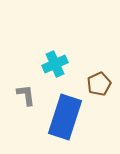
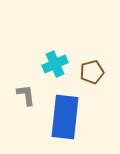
brown pentagon: moved 7 px left, 12 px up; rotated 10 degrees clockwise
blue rectangle: rotated 12 degrees counterclockwise
